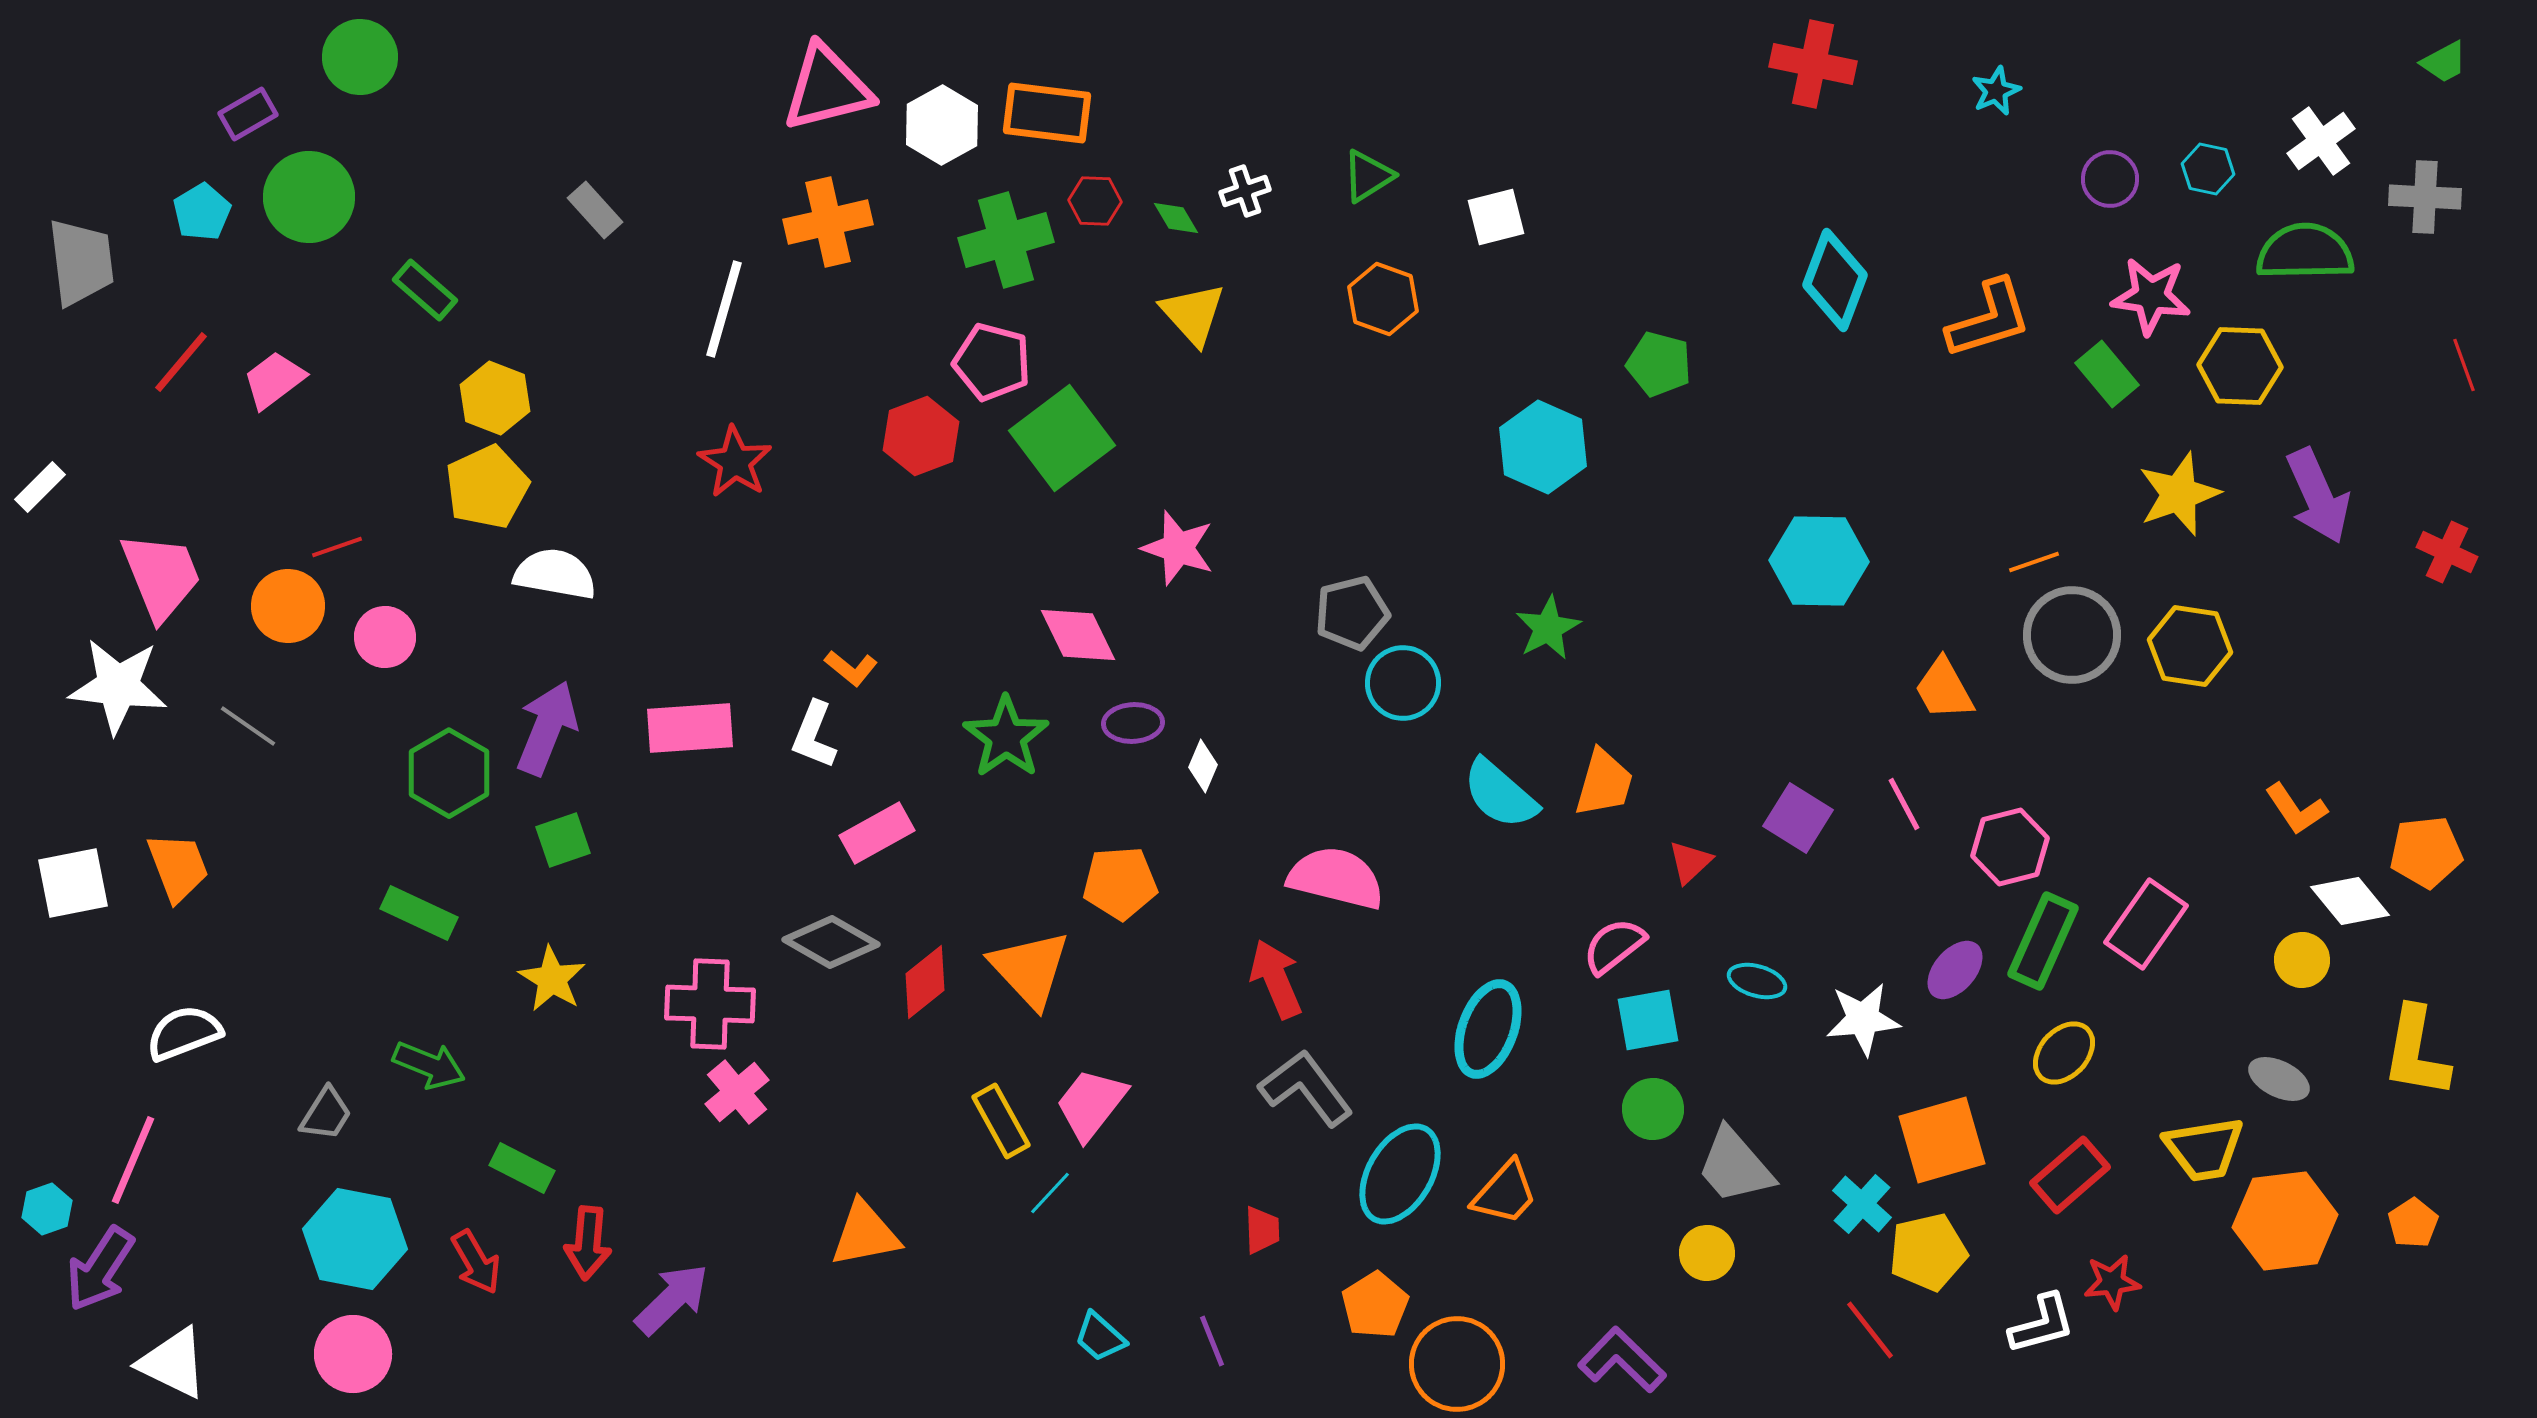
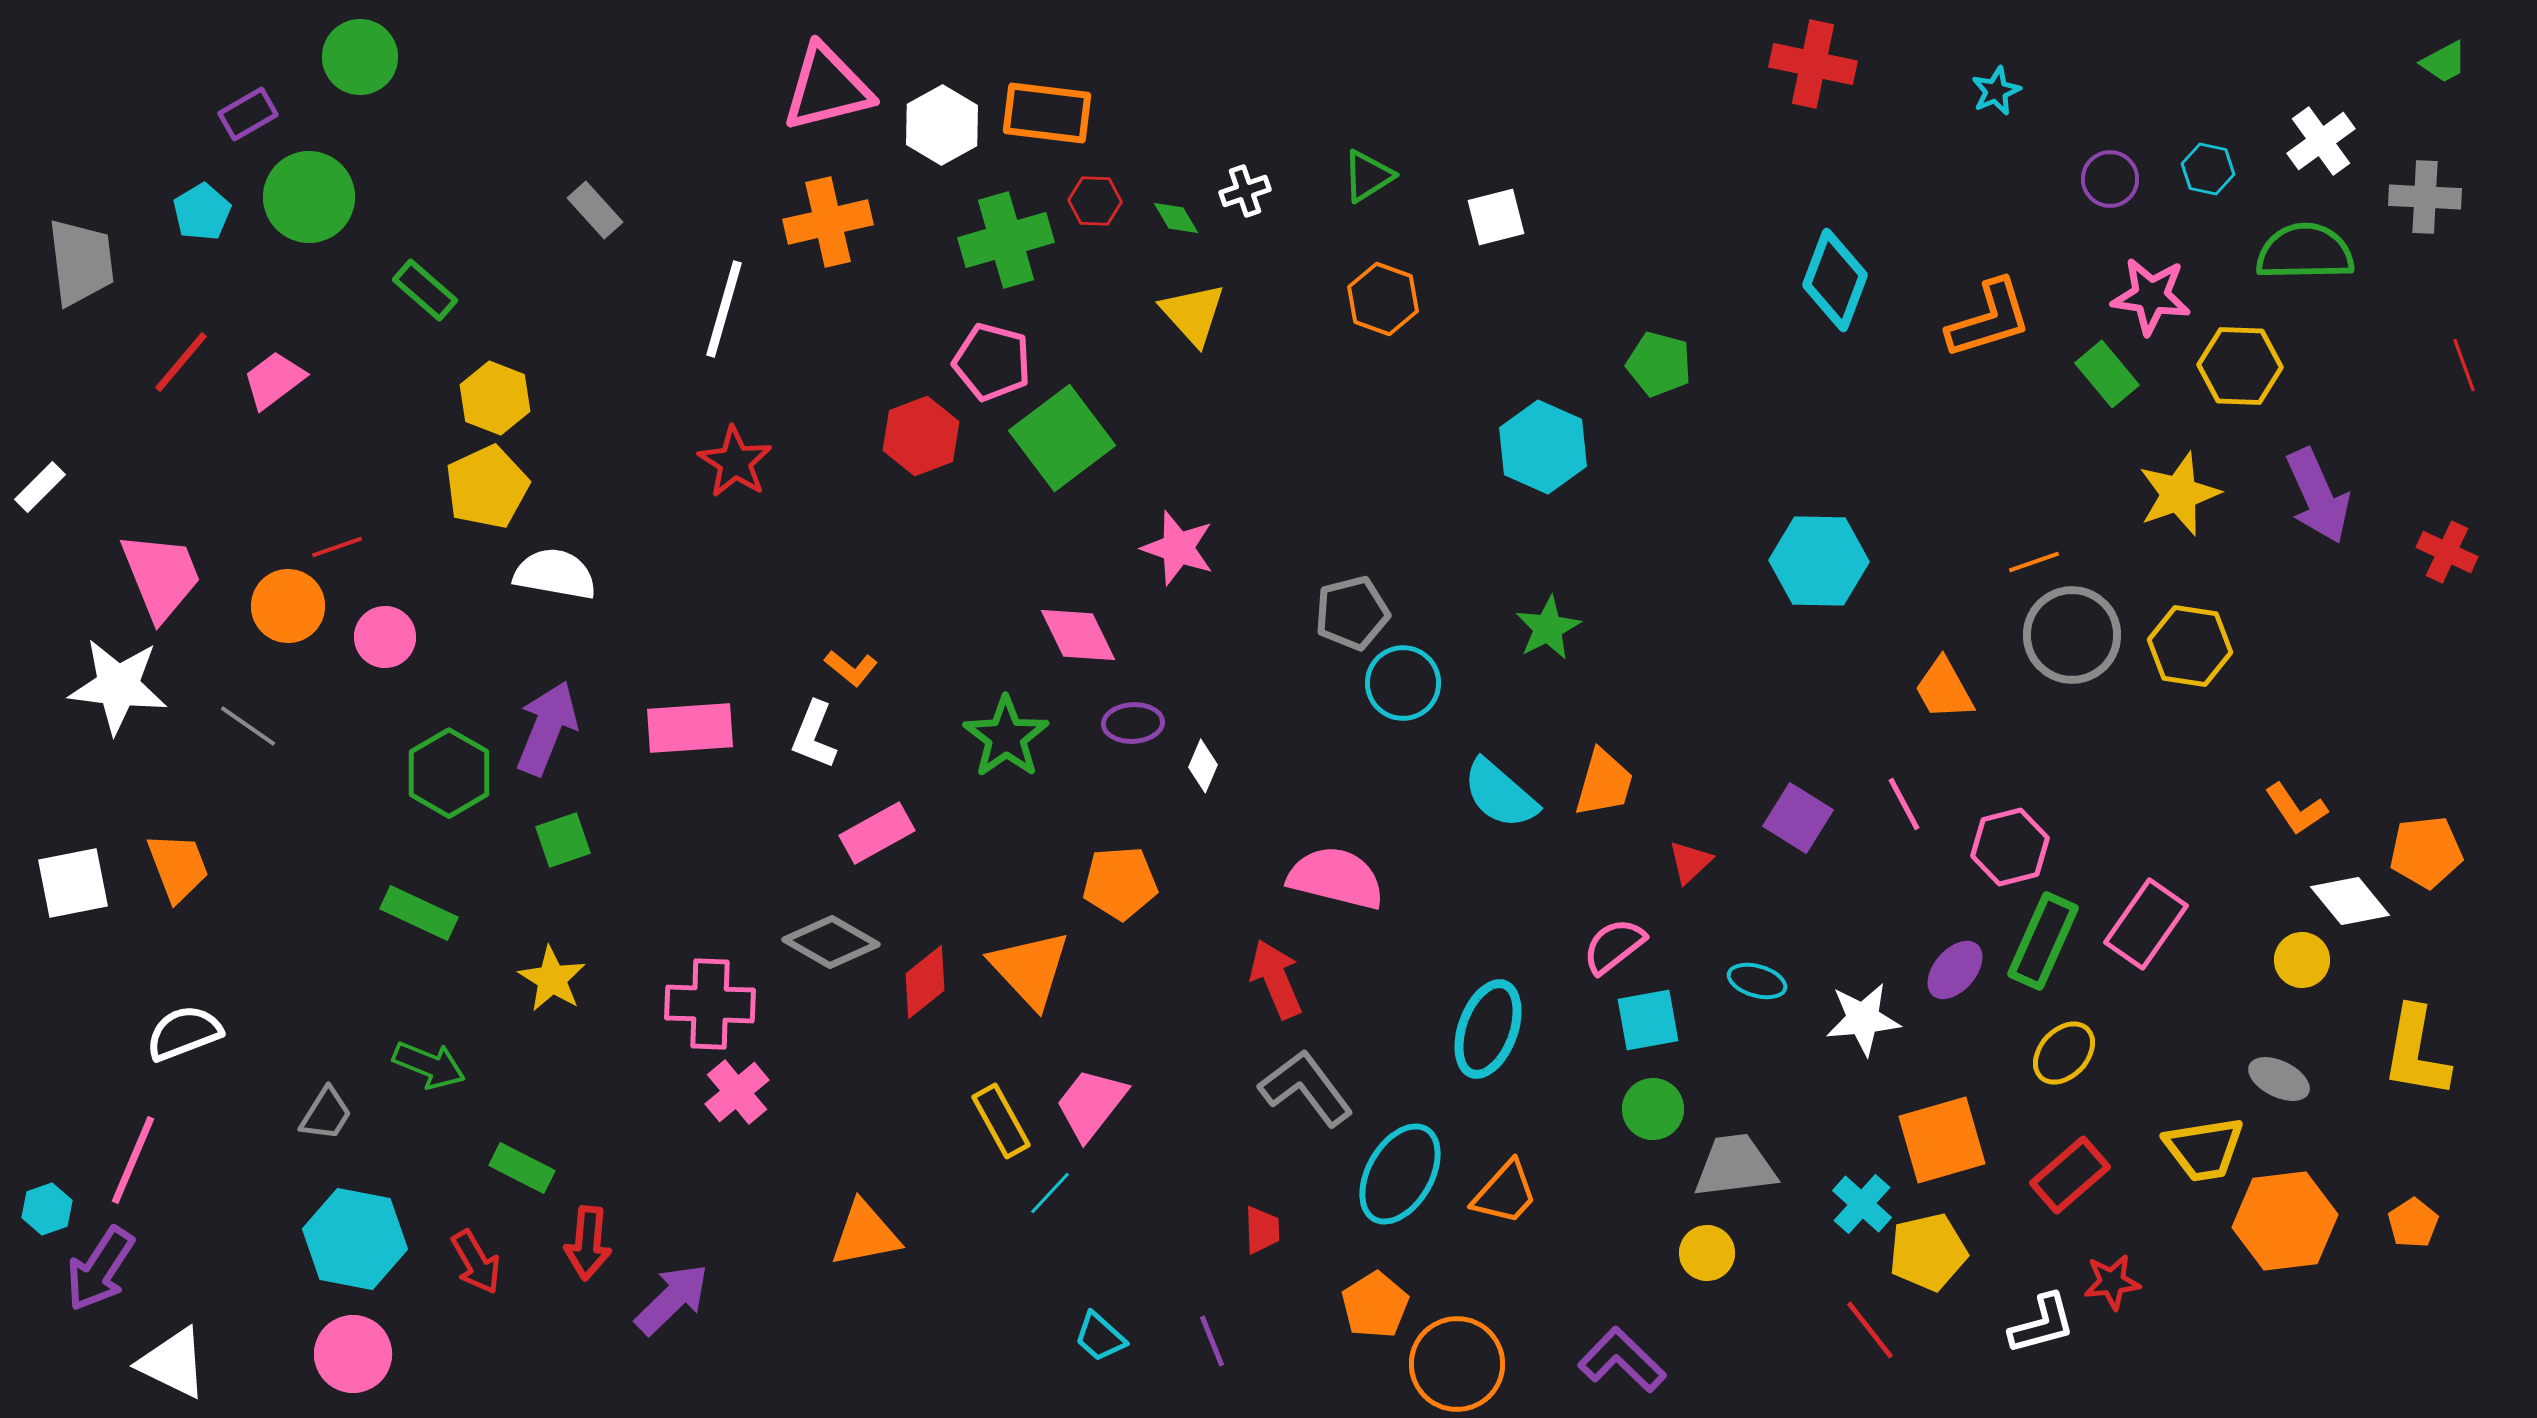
gray trapezoid at (1735, 1166): rotated 124 degrees clockwise
